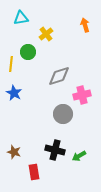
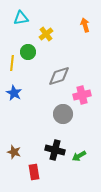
yellow line: moved 1 px right, 1 px up
